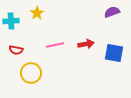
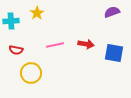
red arrow: rotated 21 degrees clockwise
